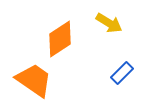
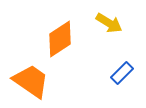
orange trapezoid: moved 3 px left, 1 px down
